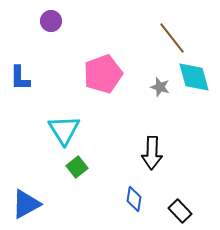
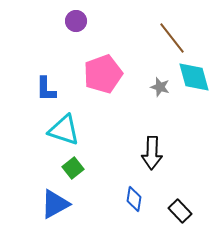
purple circle: moved 25 px right
blue L-shape: moved 26 px right, 11 px down
cyan triangle: rotated 40 degrees counterclockwise
green square: moved 4 px left, 1 px down
blue triangle: moved 29 px right
